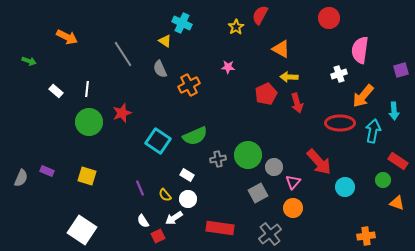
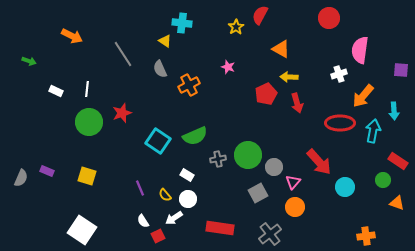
cyan cross at (182, 23): rotated 18 degrees counterclockwise
orange arrow at (67, 37): moved 5 px right, 1 px up
pink star at (228, 67): rotated 16 degrees clockwise
purple square at (401, 70): rotated 21 degrees clockwise
white rectangle at (56, 91): rotated 16 degrees counterclockwise
orange circle at (293, 208): moved 2 px right, 1 px up
